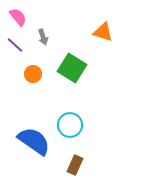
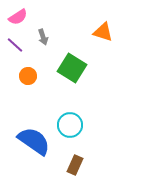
pink semicircle: rotated 96 degrees clockwise
orange circle: moved 5 px left, 2 px down
